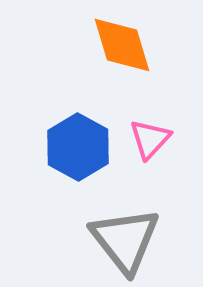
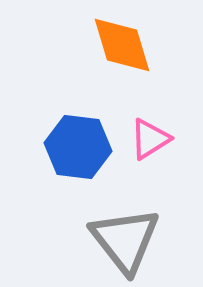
pink triangle: rotated 15 degrees clockwise
blue hexagon: rotated 22 degrees counterclockwise
